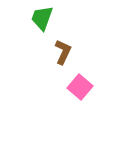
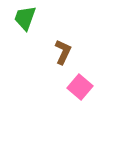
green trapezoid: moved 17 px left
